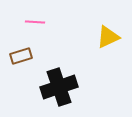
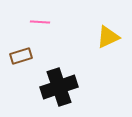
pink line: moved 5 px right
